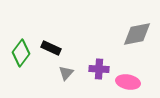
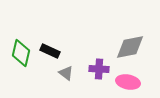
gray diamond: moved 7 px left, 13 px down
black rectangle: moved 1 px left, 3 px down
green diamond: rotated 24 degrees counterclockwise
gray triangle: rotated 35 degrees counterclockwise
